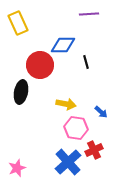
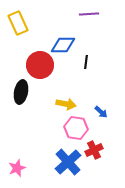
black line: rotated 24 degrees clockwise
